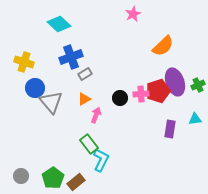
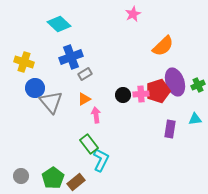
black circle: moved 3 px right, 3 px up
pink arrow: rotated 28 degrees counterclockwise
